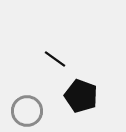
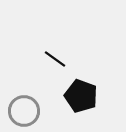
gray circle: moved 3 px left
